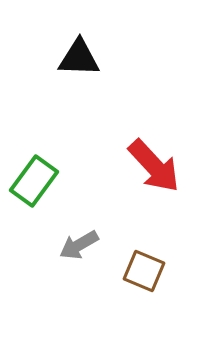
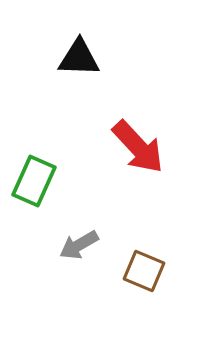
red arrow: moved 16 px left, 19 px up
green rectangle: rotated 12 degrees counterclockwise
